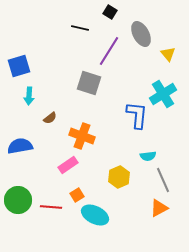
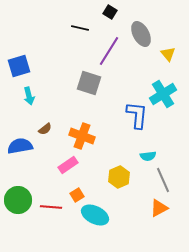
cyan arrow: rotated 18 degrees counterclockwise
brown semicircle: moved 5 px left, 11 px down
